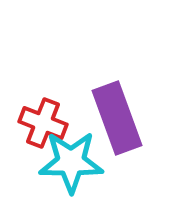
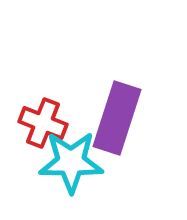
purple rectangle: rotated 38 degrees clockwise
